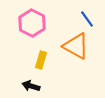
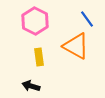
pink hexagon: moved 3 px right, 2 px up
yellow rectangle: moved 2 px left, 3 px up; rotated 24 degrees counterclockwise
